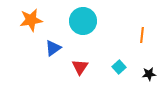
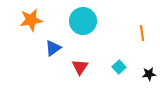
orange line: moved 2 px up; rotated 14 degrees counterclockwise
